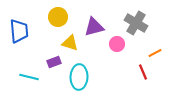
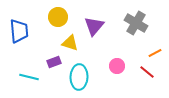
purple triangle: moved 1 px up; rotated 35 degrees counterclockwise
pink circle: moved 22 px down
red line: moved 4 px right; rotated 28 degrees counterclockwise
